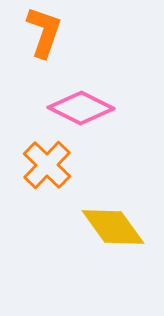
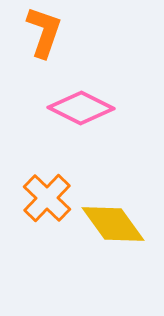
orange cross: moved 33 px down
yellow diamond: moved 3 px up
